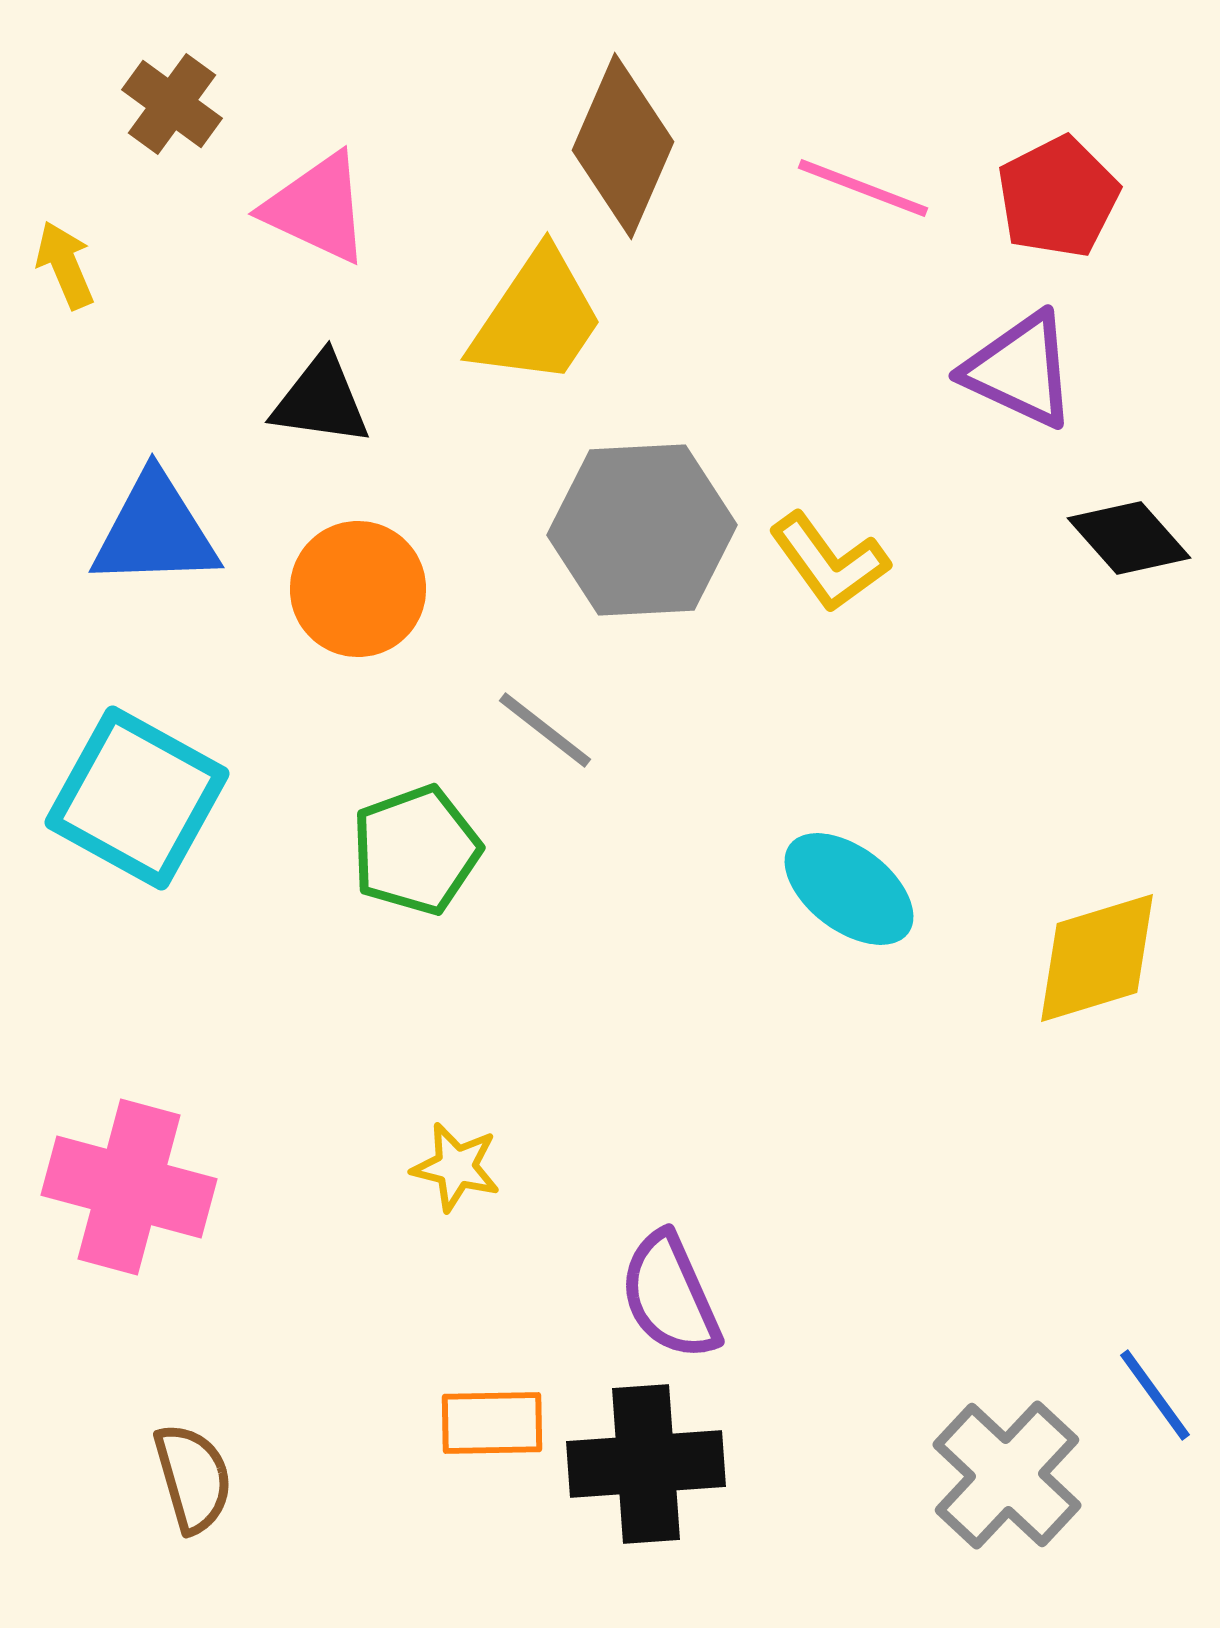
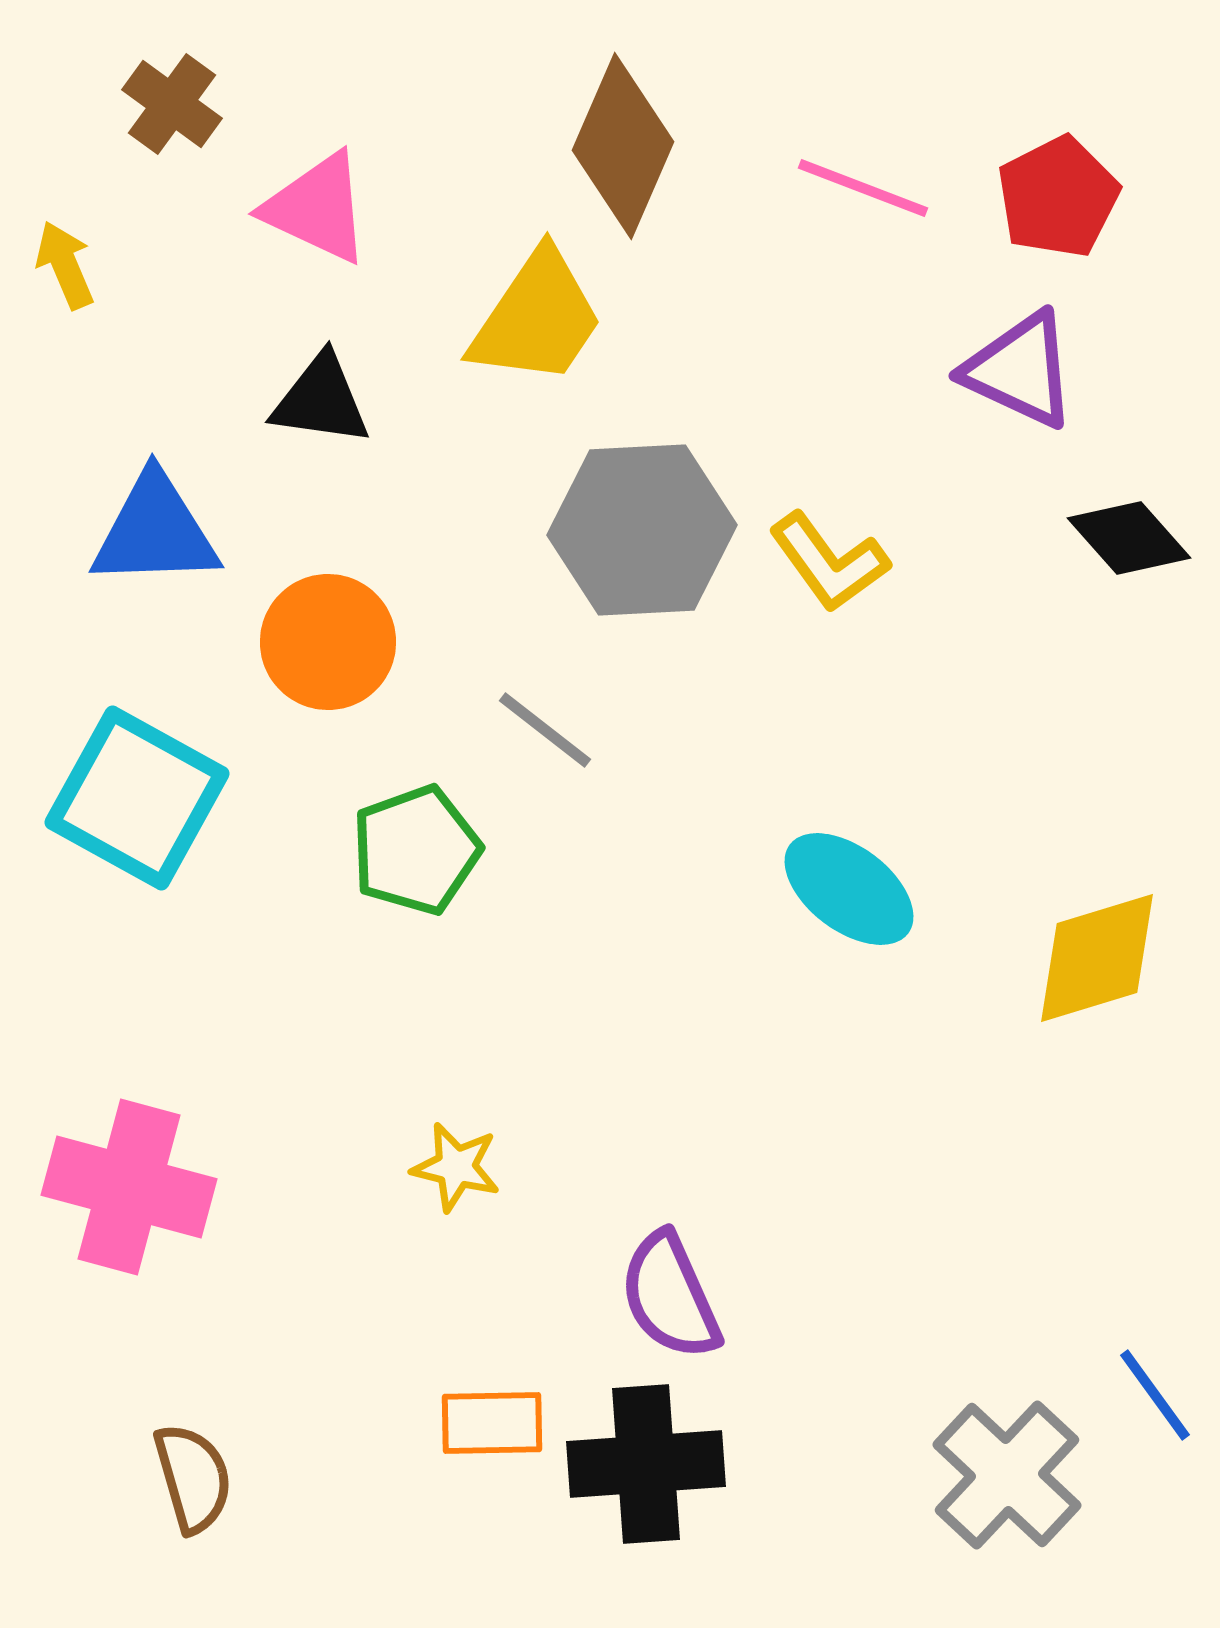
orange circle: moved 30 px left, 53 px down
